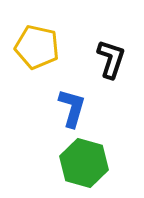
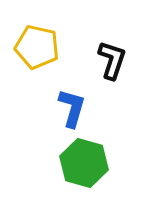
black L-shape: moved 1 px right, 1 px down
